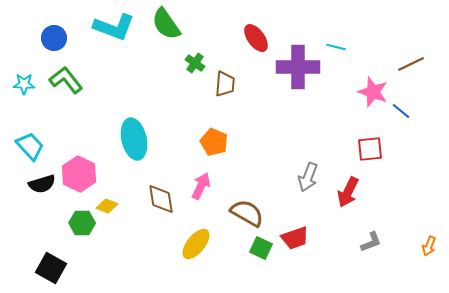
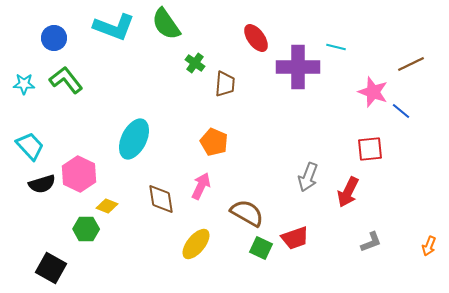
cyan ellipse: rotated 39 degrees clockwise
green hexagon: moved 4 px right, 6 px down
